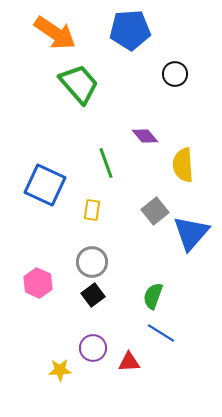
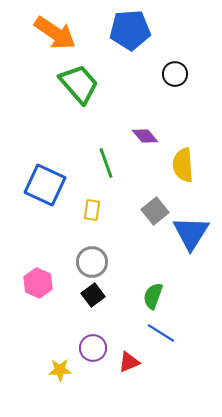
blue triangle: rotated 9 degrees counterclockwise
red triangle: rotated 20 degrees counterclockwise
